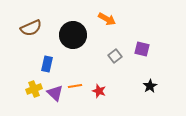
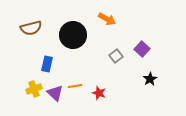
brown semicircle: rotated 10 degrees clockwise
purple square: rotated 28 degrees clockwise
gray square: moved 1 px right
black star: moved 7 px up
red star: moved 2 px down
